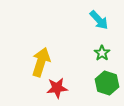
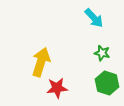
cyan arrow: moved 5 px left, 2 px up
green star: rotated 21 degrees counterclockwise
